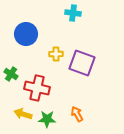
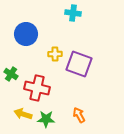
yellow cross: moved 1 px left
purple square: moved 3 px left, 1 px down
orange arrow: moved 2 px right, 1 px down
green star: moved 1 px left
